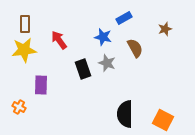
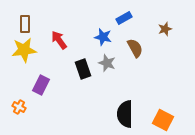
purple rectangle: rotated 24 degrees clockwise
